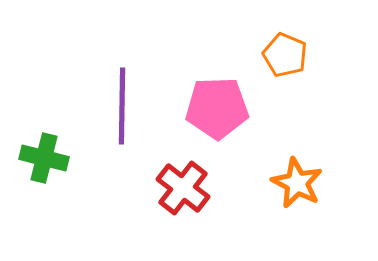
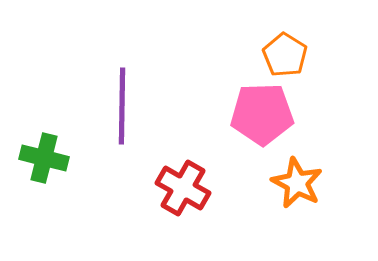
orange pentagon: rotated 9 degrees clockwise
pink pentagon: moved 45 px right, 6 px down
red cross: rotated 8 degrees counterclockwise
